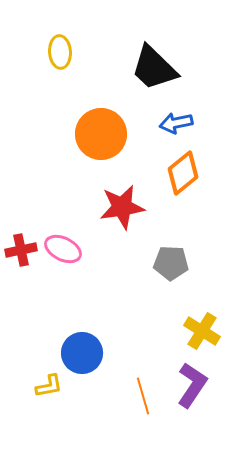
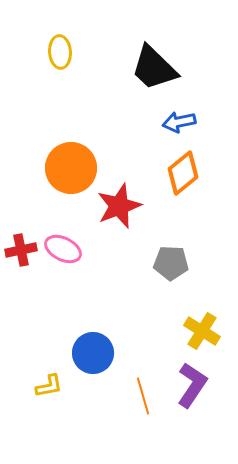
blue arrow: moved 3 px right, 1 px up
orange circle: moved 30 px left, 34 px down
red star: moved 3 px left, 1 px up; rotated 12 degrees counterclockwise
blue circle: moved 11 px right
